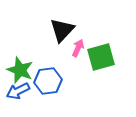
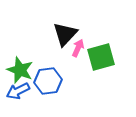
black triangle: moved 3 px right, 4 px down
